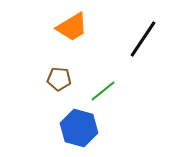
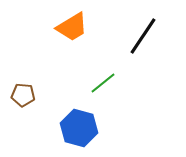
black line: moved 3 px up
brown pentagon: moved 36 px left, 16 px down
green line: moved 8 px up
